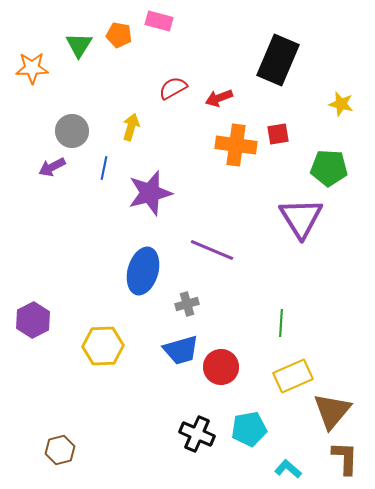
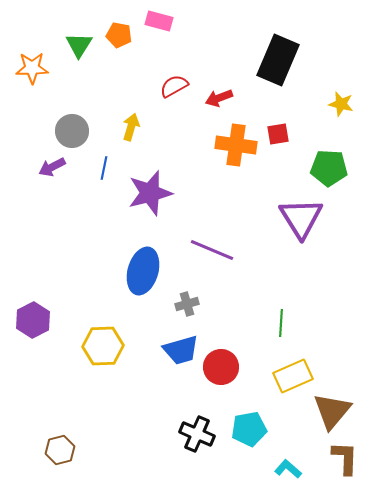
red semicircle: moved 1 px right, 2 px up
